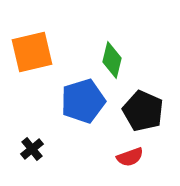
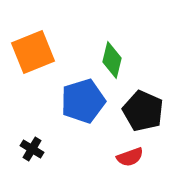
orange square: moved 1 px right; rotated 9 degrees counterclockwise
black cross: rotated 20 degrees counterclockwise
